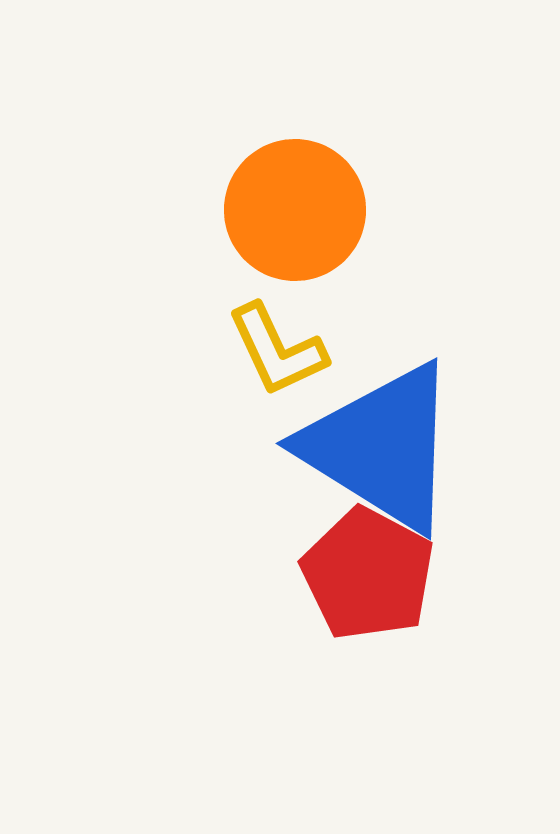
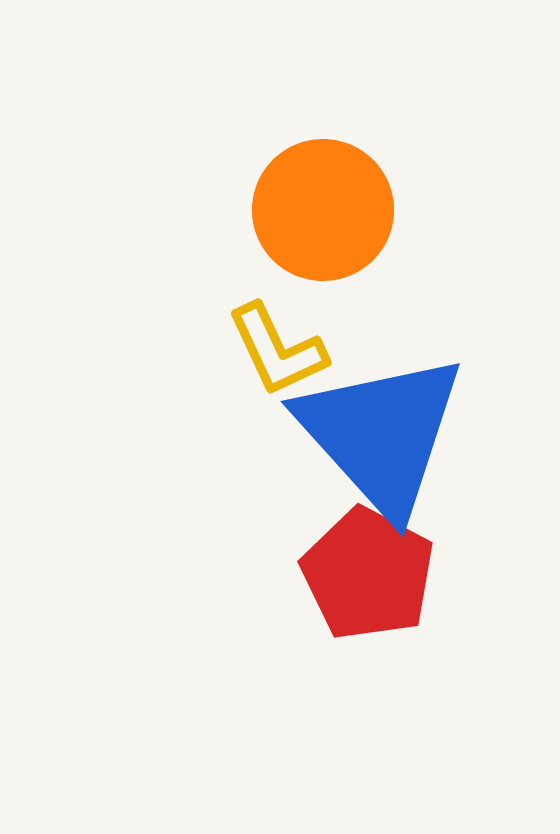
orange circle: moved 28 px right
blue triangle: moved 13 px up; rotated 16 degrees clockwise
